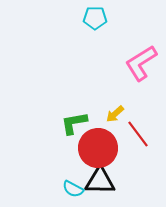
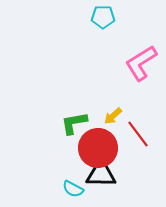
cyan pentagon: moved 8 px right, 1 px up
yellow arrow: moved 2 px left, 2 px down
black triangle: moved 1 px right, 7 px up
